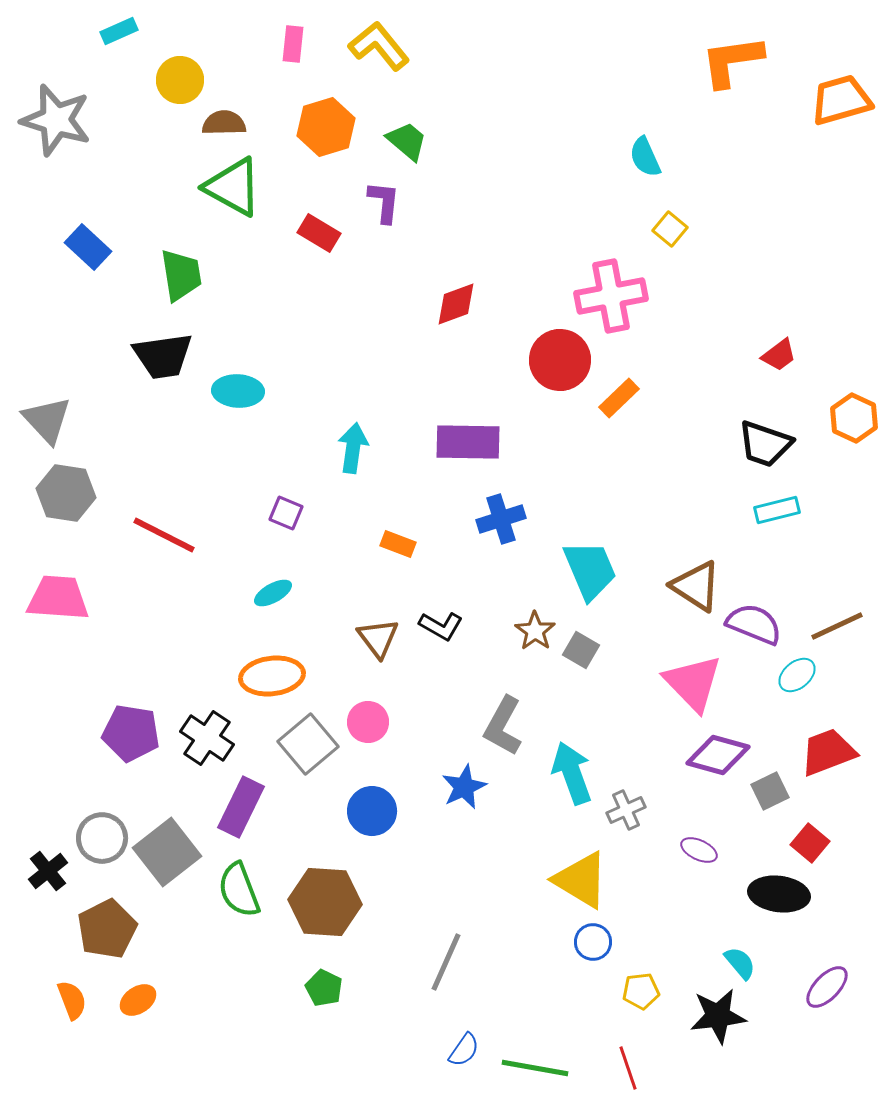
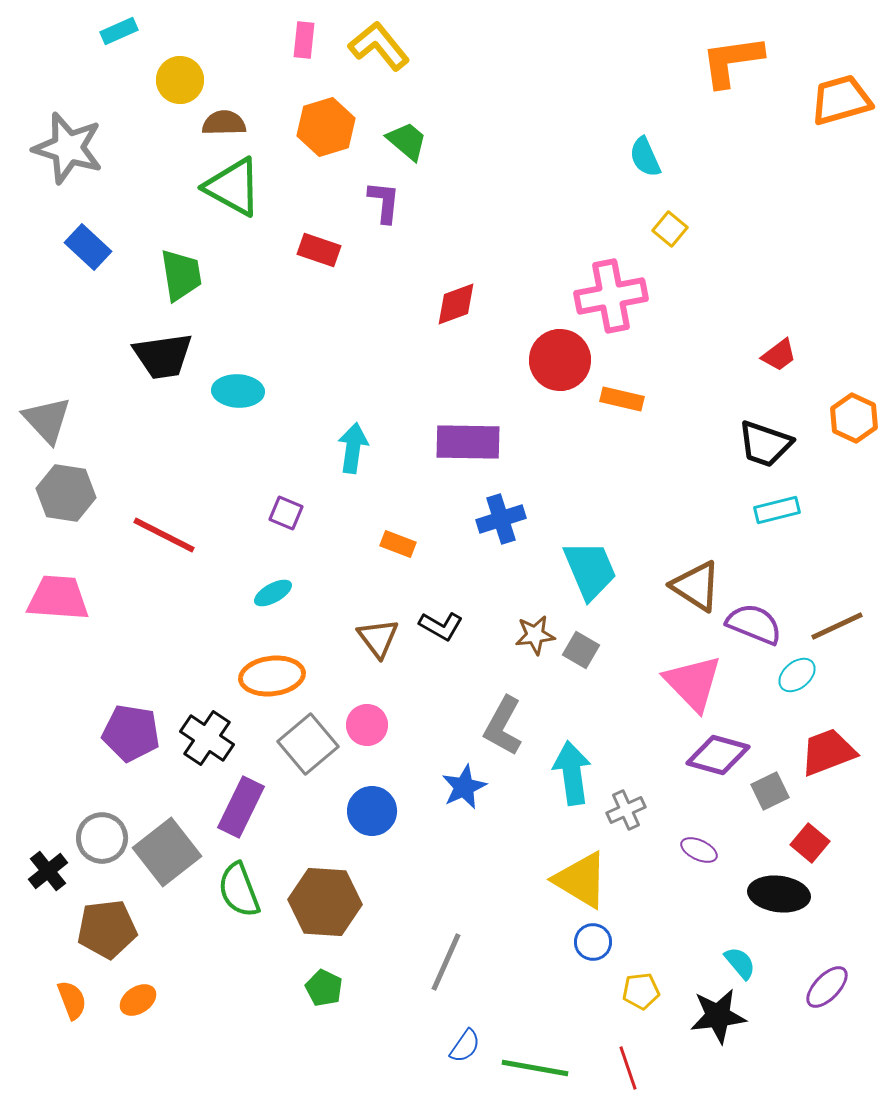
pink rectangle at (293, 44): moved 11 px right, 4 px up
gray star at (56, 120): moved 12 px right, 28 px down
red rectangle at (319, 233): moved 17 px down; rotated 12 degrees counterclockwise
orange rectangle at (619, 398): moved 3 px right, 1 px down; rotated 57 degrees clockwise
brown star at (535, 631): moved 4 px down; rotated 30 degrees clockwise
pink circle at (368, 722): moved 1 px left, 3 px down
cyan arrow at (572, 773): rotated 12 degrees clockwise
brown pentagon at (107, 929): rotated 20 degrees clockwise
blue semicircle at (464, 1050): moved 1 px right, 4 px up
